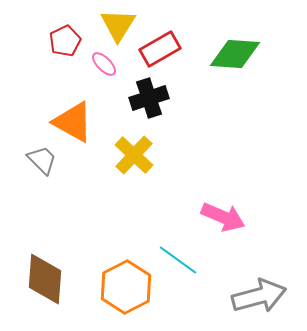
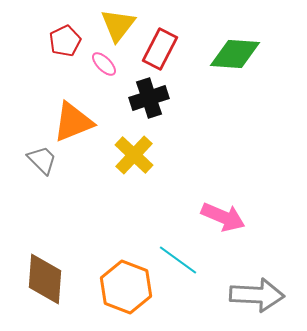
yellow triangle: rotated 6 degrees clockwise
red rectangle: rotated 33 degrees counterclockwise
orange triangle: rotated 51 degrees counterclockwise
orange hexagon: rotated 12 degrees counterclockwise
gray arrow: moved 2 px left, 1 px up; rotated 18 degrees clockwise
